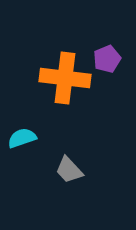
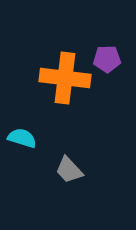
purple pentagon: rotated 20 degrees clockwise
cyan semicircle: rotated 36 degrees clockwise
